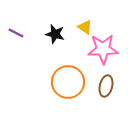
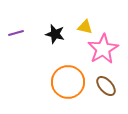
yellow triangle: rotated 21 degrees counterclockwise
purple line: rotated 42 degrees counterclockwise
pink star: rotated 28 degrees counterclockwise
brown ellipse: rotated 55 degrees counterclockwise
